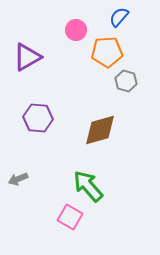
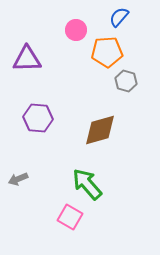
purple triangle: moved 2 px down; rotated 28 degrees clockwise
green arrow: moved 1 px left, 2 px up
